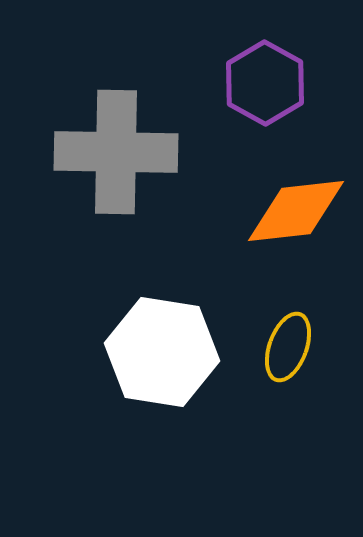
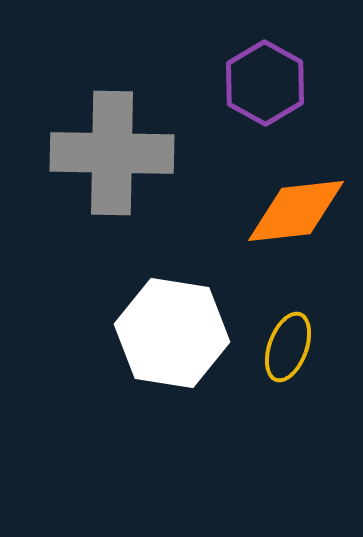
gray cross: moved 4 px left, 1 px down
white hexagon: moved 10 px right, 19 px up
